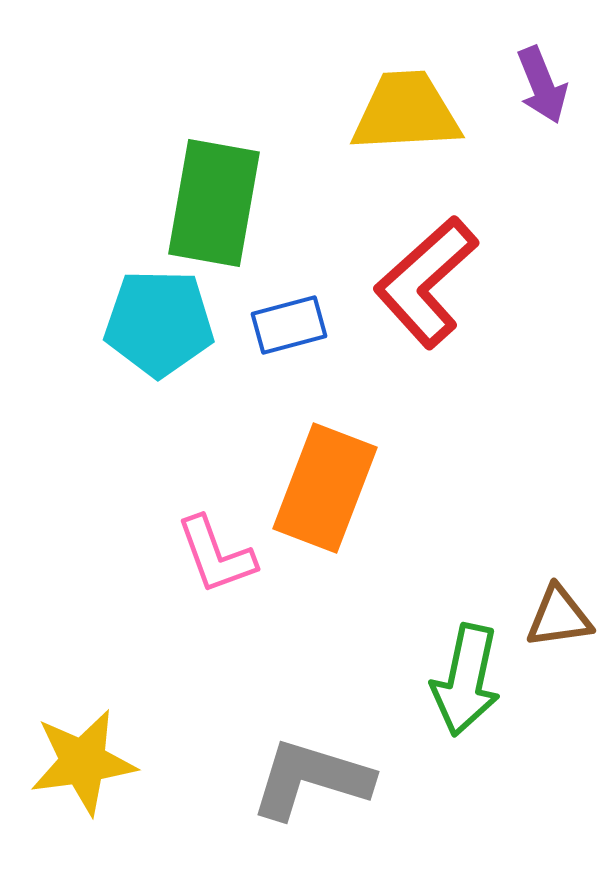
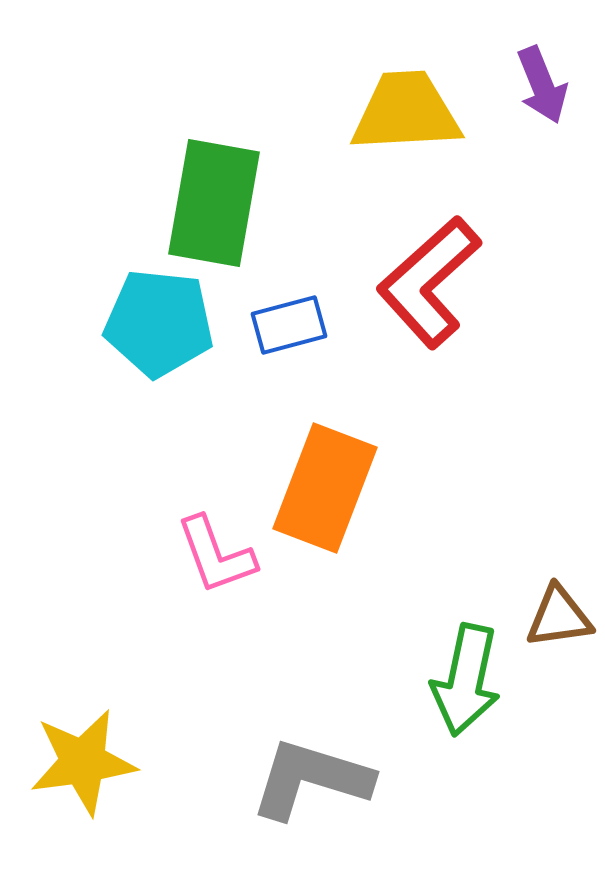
red L-shape: moved 3 px right
cyan pentagon: rotated 5 degrees clockwise
